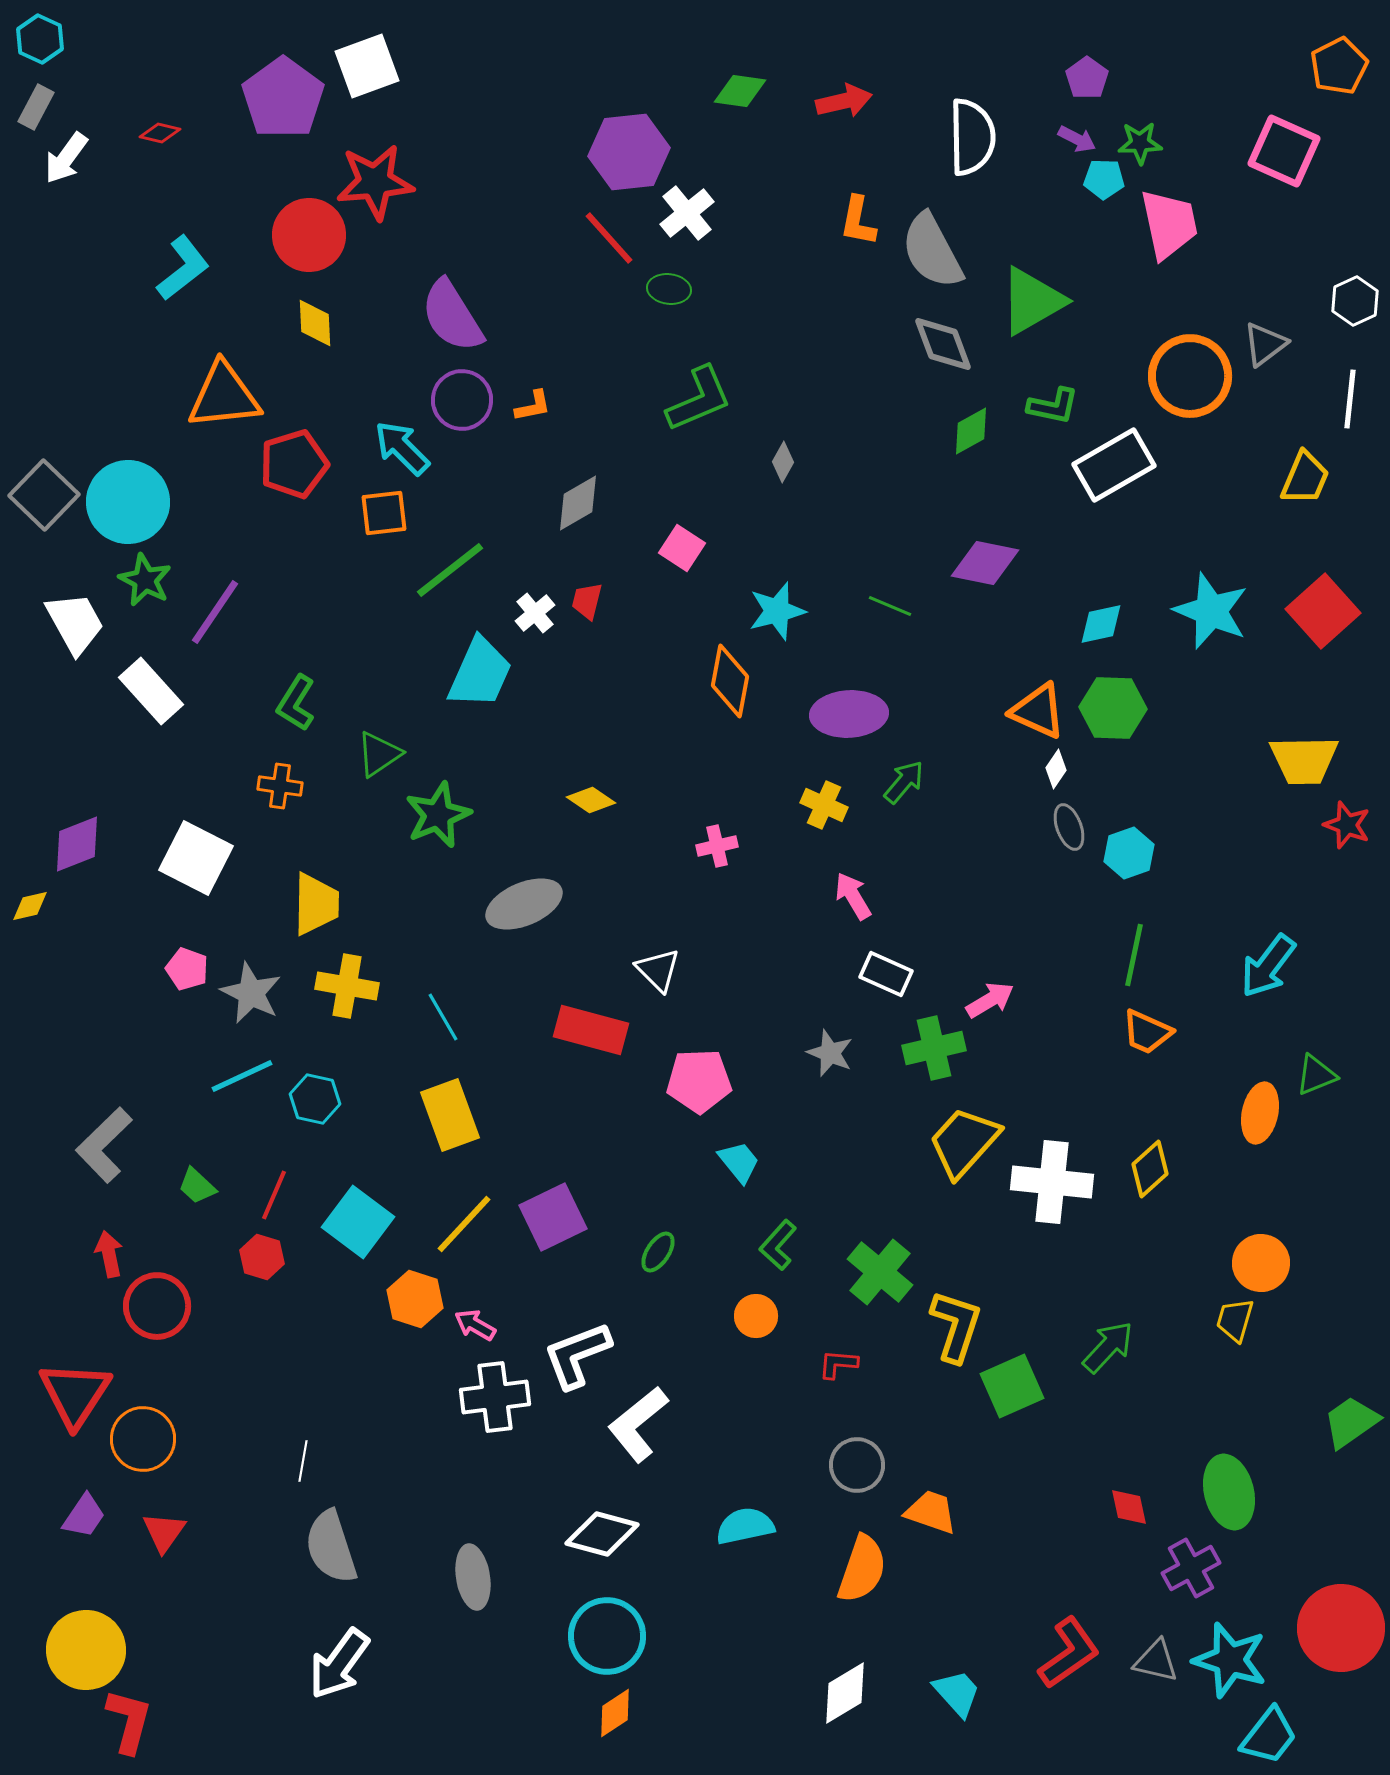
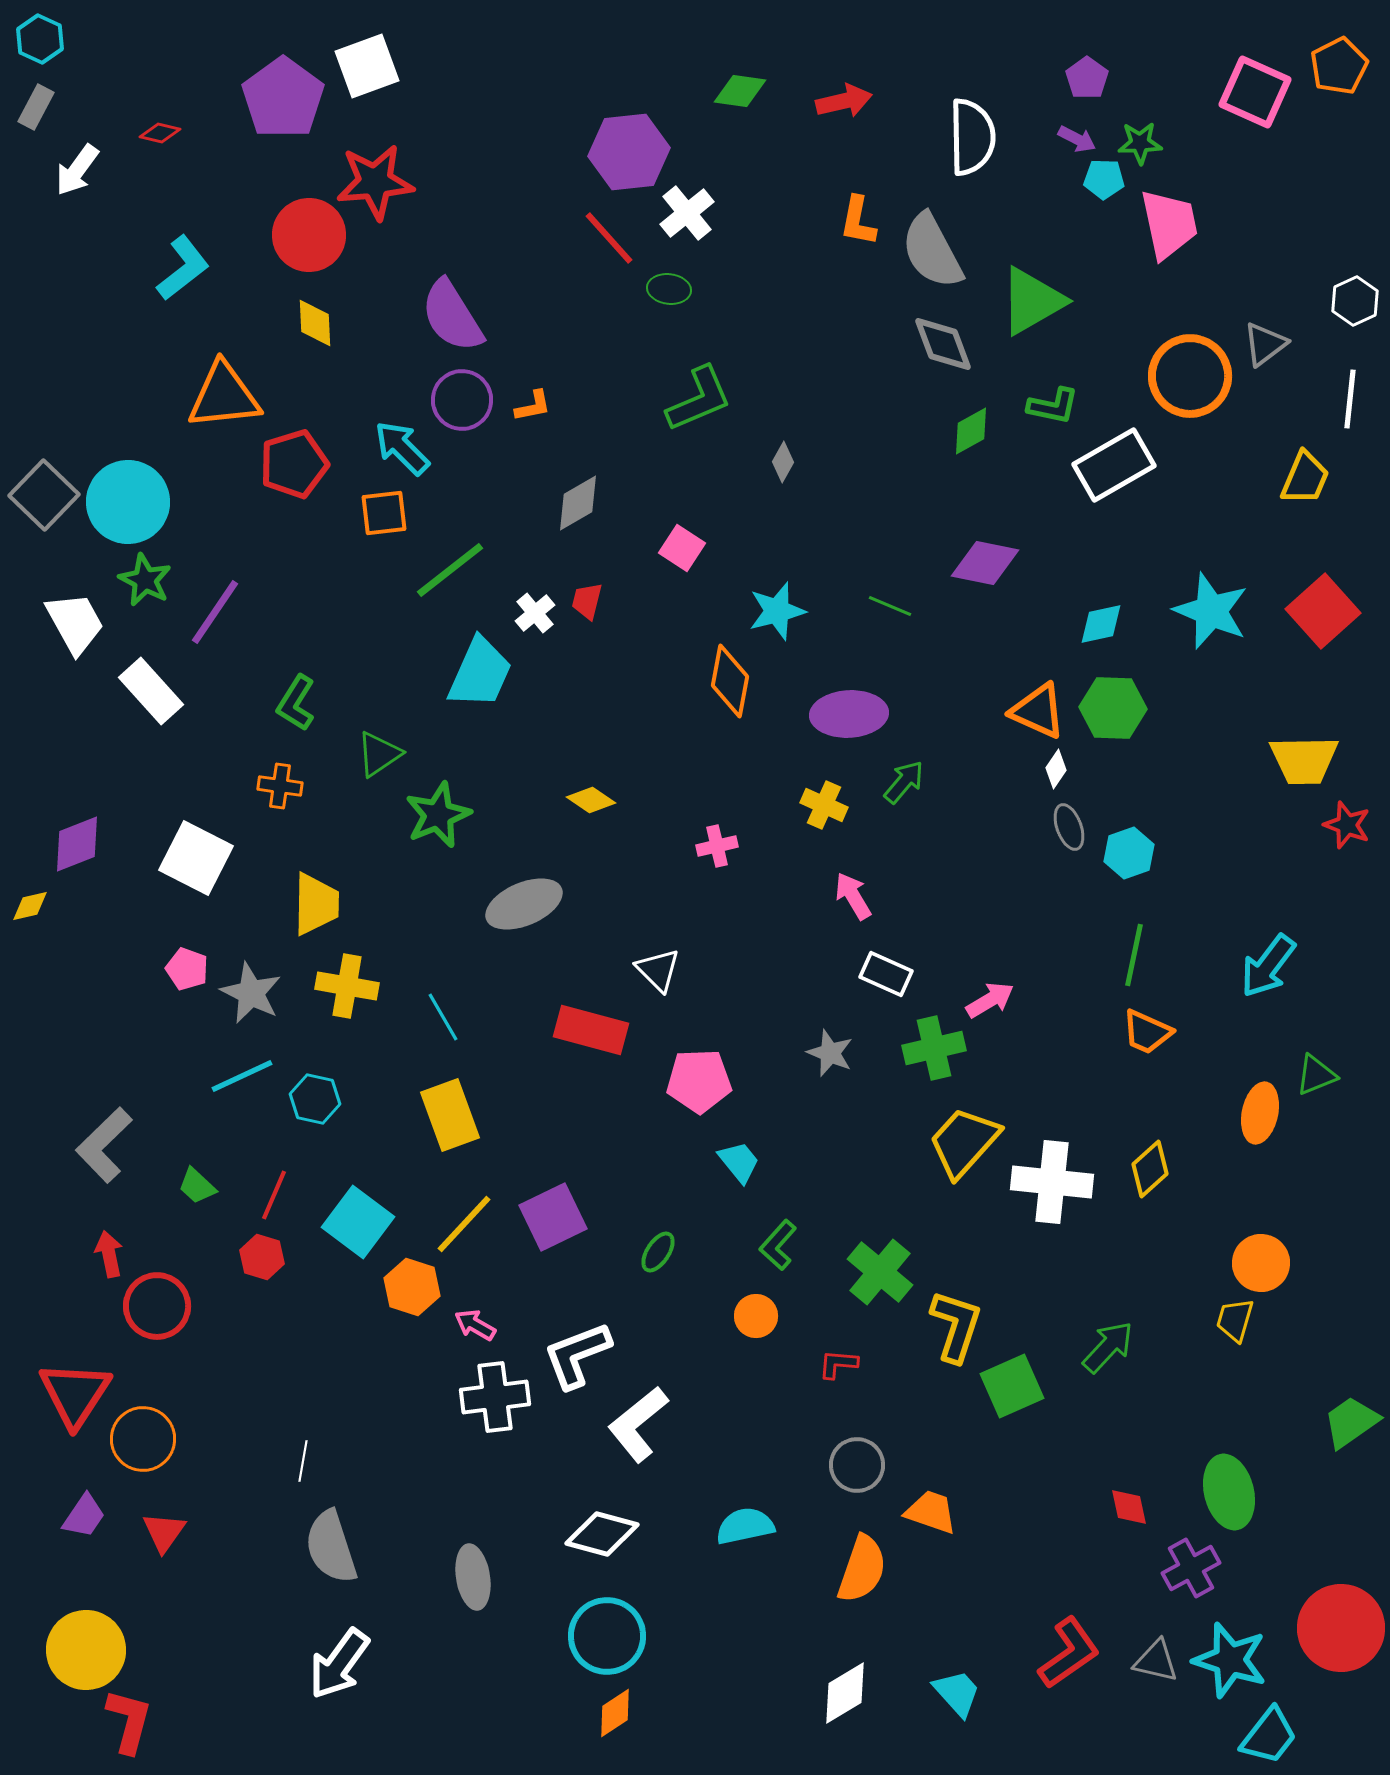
pink square at (1284, 151): moved 29 px left, 59 px up
white arrow at (66, 158): moved 11 px right, 12 px down
orange hexagon at (415, 1299): moved 3 px left, 12 px up
